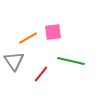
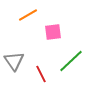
orange line: moved 23 px up
green line: rotated 56 degrees counterclockwise
red line: rotated 66 degrees counterclockwise
